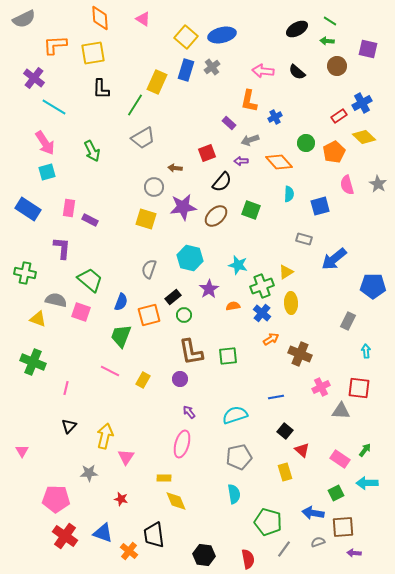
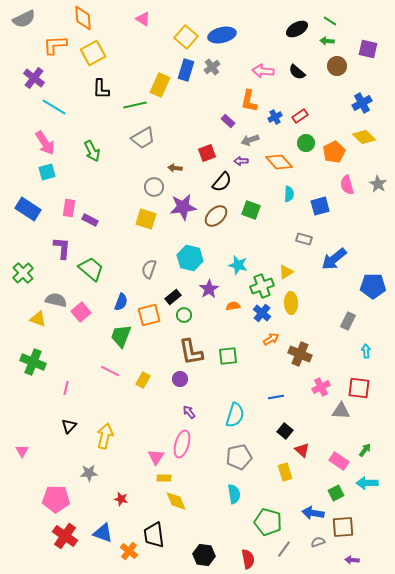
orange diamond at (100, 18): moved 17 px left
yellow square at (93, 53): rotated 20 degrees counterclockwise
yellow rectangle at (157, 82): moved 3 px right, 3 px down
green line at (135, 105): rotated 45 degrees clockwise
red rectangle at (339, 116): moved 39 px left
purple rectangle at (229, 123): moved 1 px left, 2 px up
green cross at (25, 273): moved 2 px left; rotated 35 degrees clockwise
green trapezoid at (90, 280): moved 1 px right, 11 px up
pink square at (81, 312): rotated 30 degrees clockwise
cyan semicircle at (235, 415): rotated 125 degrees clockwise
pink triangle at (126, 457): moved 30 px right
pink rectangle at (340, 459): moved 1 px left, 2 px down
purple arrow at (354, 553): moved 2 px left, 7 px down
